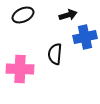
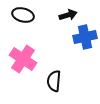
black ellipse: rotated 40 degrees clockwise
black semicircle: moved 1 px left, 27 px down
pink cross: moved 3 px right, 10 px up; rotated 32 degrees clockwise
